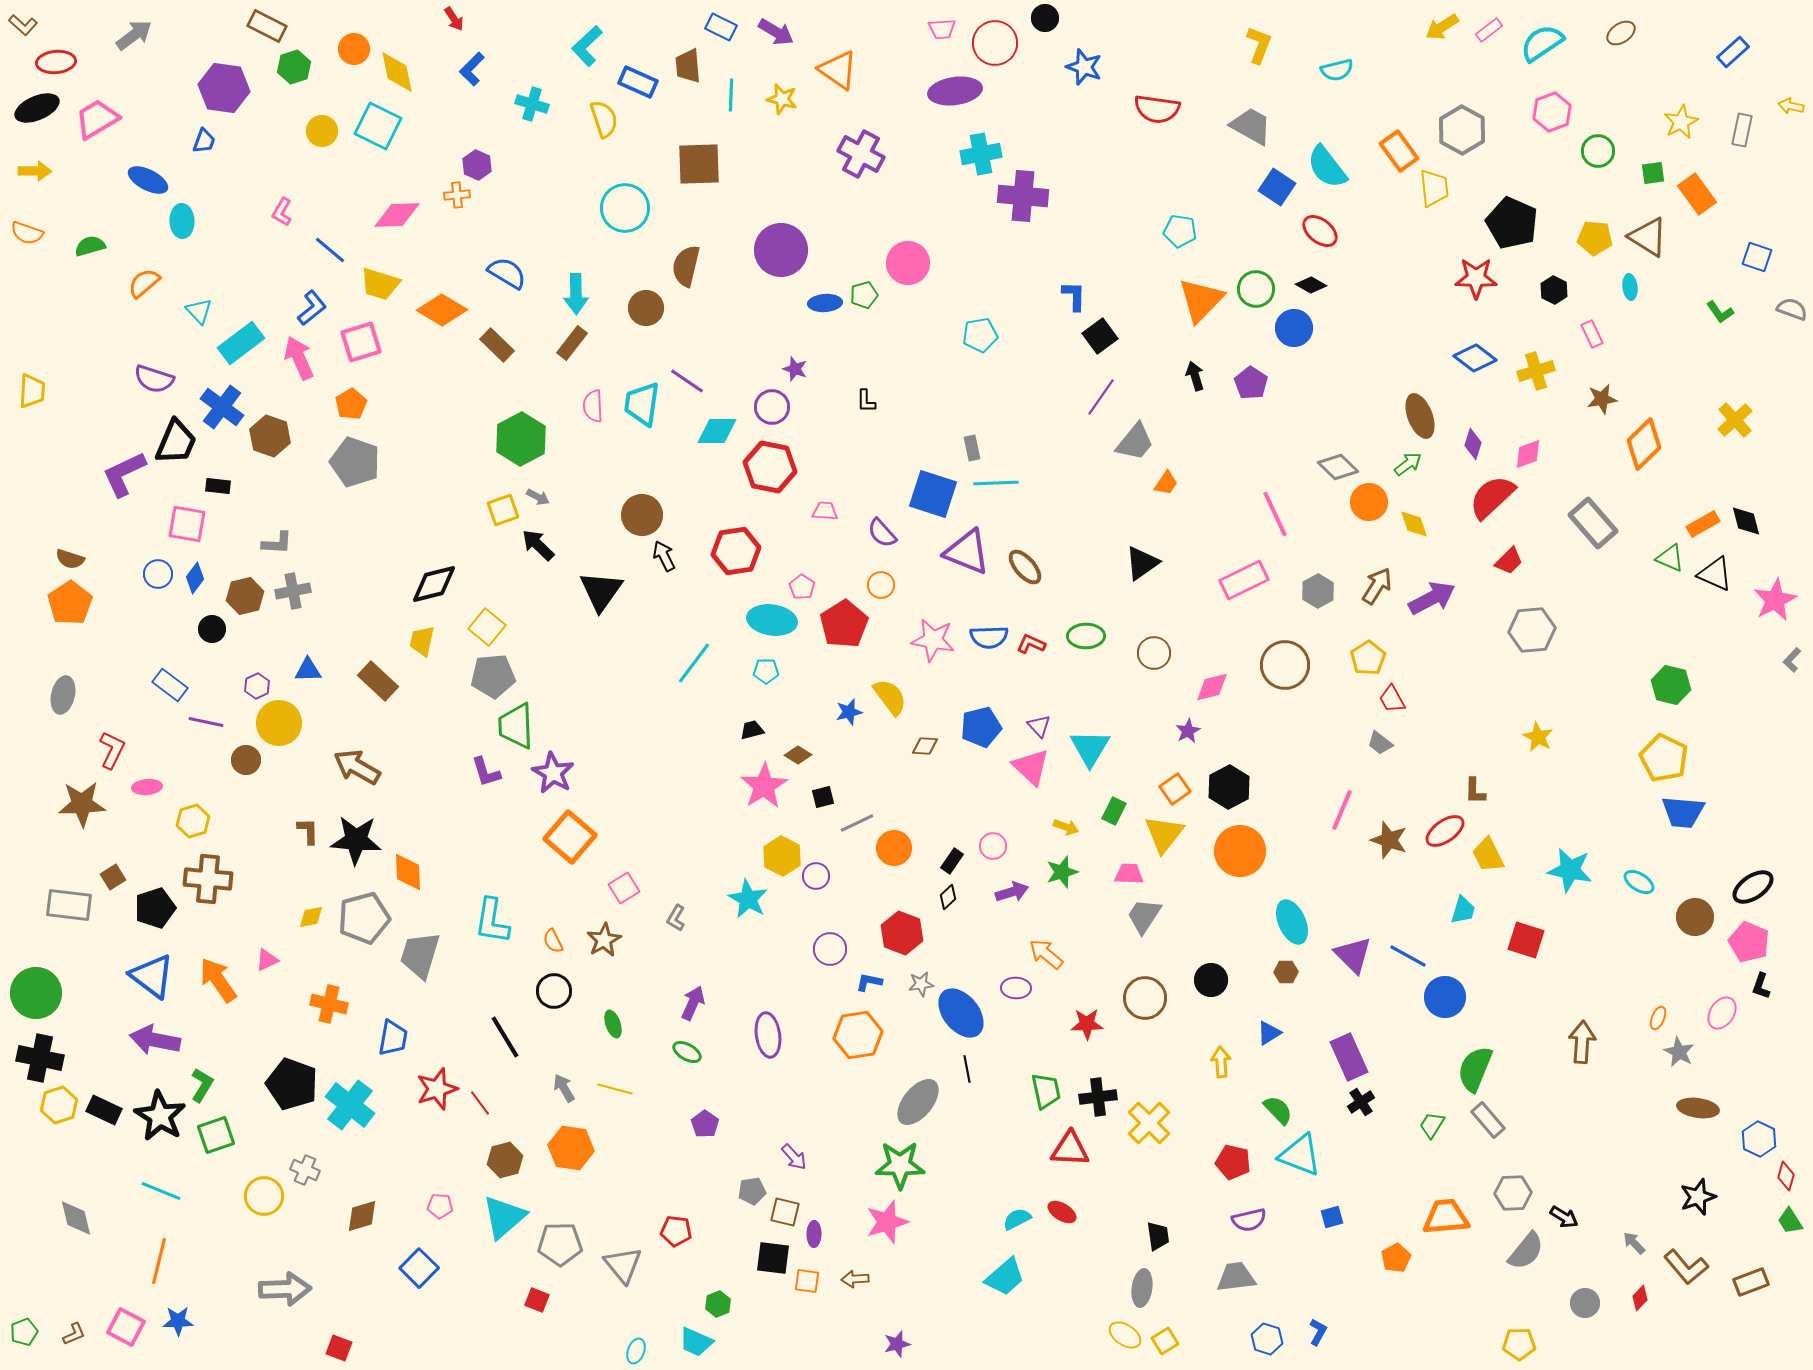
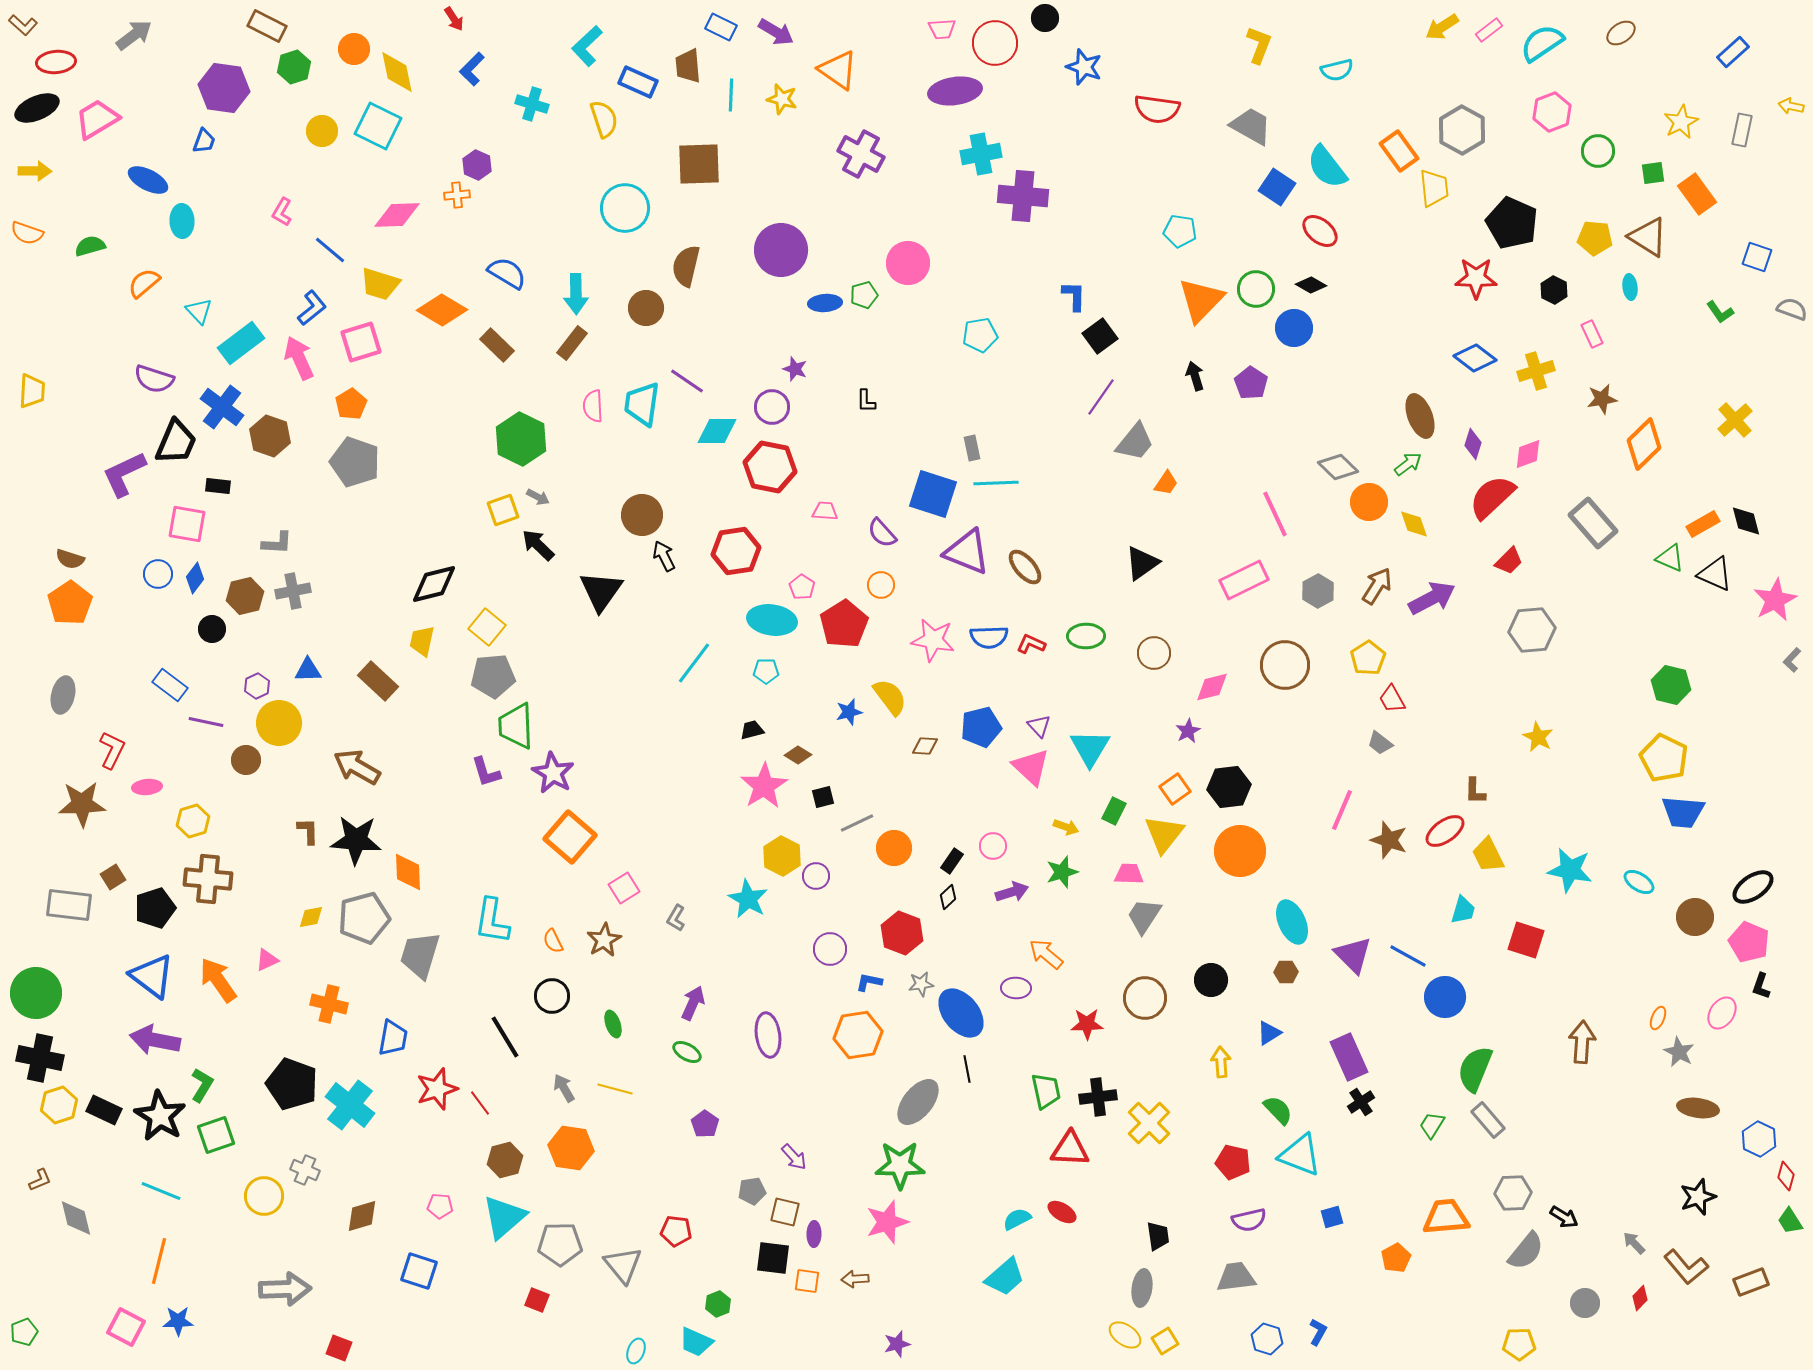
green hexagon at (521, 439): rotated 6 degrees counterclockwise
black hexagon at (1229, 787): rotated 21 degrees clockwise
black circle at (554, 991): moved 2 px left, 5 px down
blue square at (419, 1268): moved 3 px down; rotated 27 degrees counterclockwise
brown L-shape at (74, 1334): moved 34 px left, 154 px up
